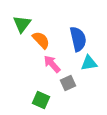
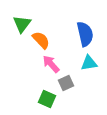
blue semicircle: moved 7 px right, 5 px up
pink arrow: moved 1 px left
gray square: moved 2 px left
green square: moved 6 px right, 1 px up
